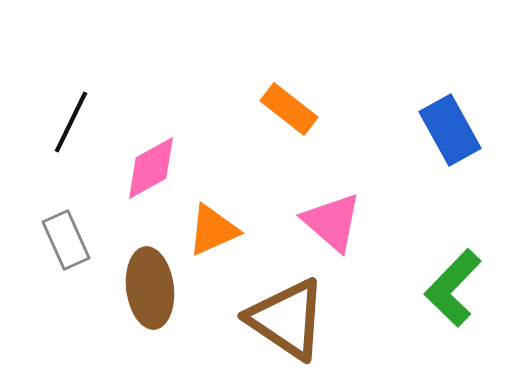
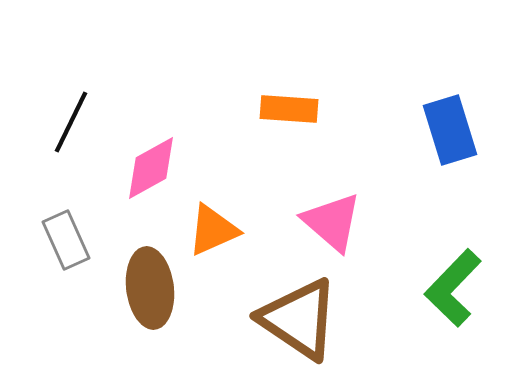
orange rectangle: rotated 34 degrees counterclockwise
blue rectangle: rotated 12 degrees clockwise
brown triangle: moved 12 px right
